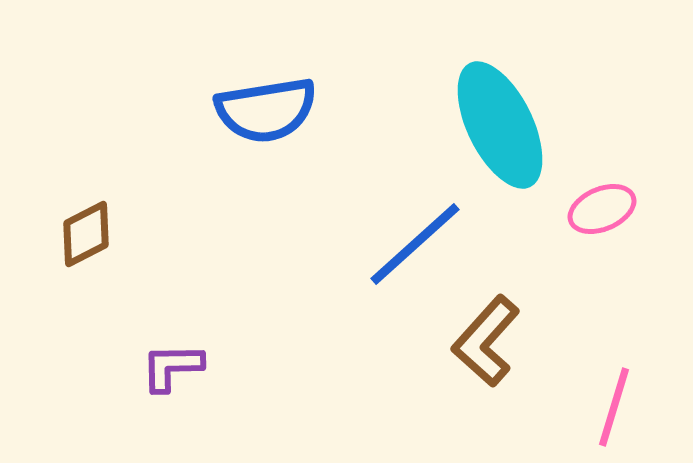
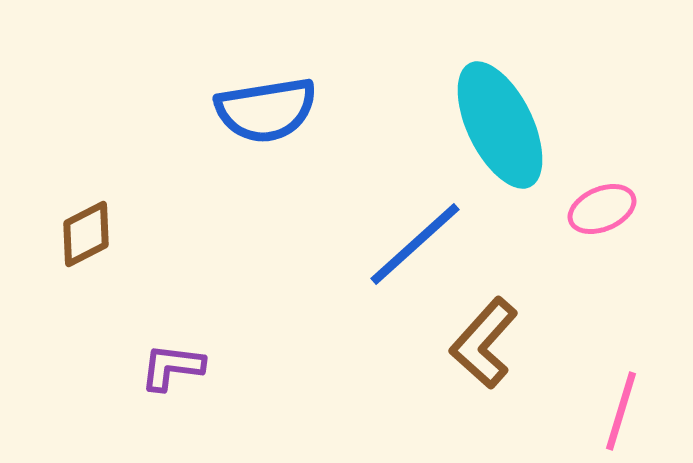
brown L-shape: moved 2 px left, 2 px down
purple L-shape: rotated 8 degrees clockwise
pink line: moved 7 px right, 4 px down
